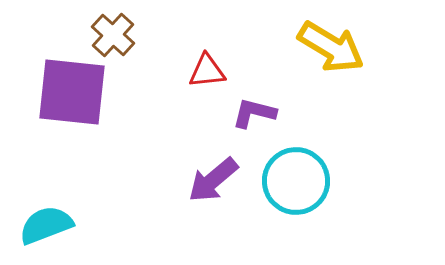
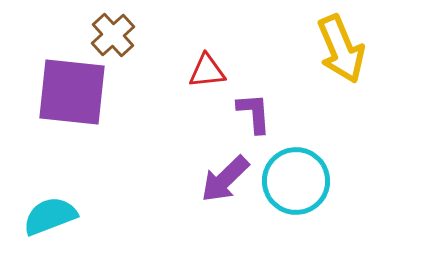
brown cross: rotated 6 degrees clockwise
yellow arrow: moved 10 px right, 2 px down; rotated 36 degrees clockwise
purple L-shape: rotated 72 degrees clockwise
purple arrow: moved 12 px right, 1 px up; rotated 4 degrees counterclockwise
cyan semicircle: moved 4 px right, 9 px up
